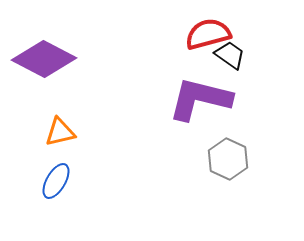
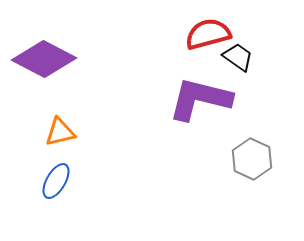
black trapezoid: moved 8 px right, 2 px down
gray hexagon: moved 24 px right
